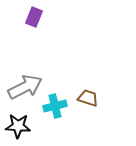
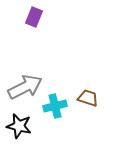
black star: moved 1 px right; rotated 10 degrees clockwise
